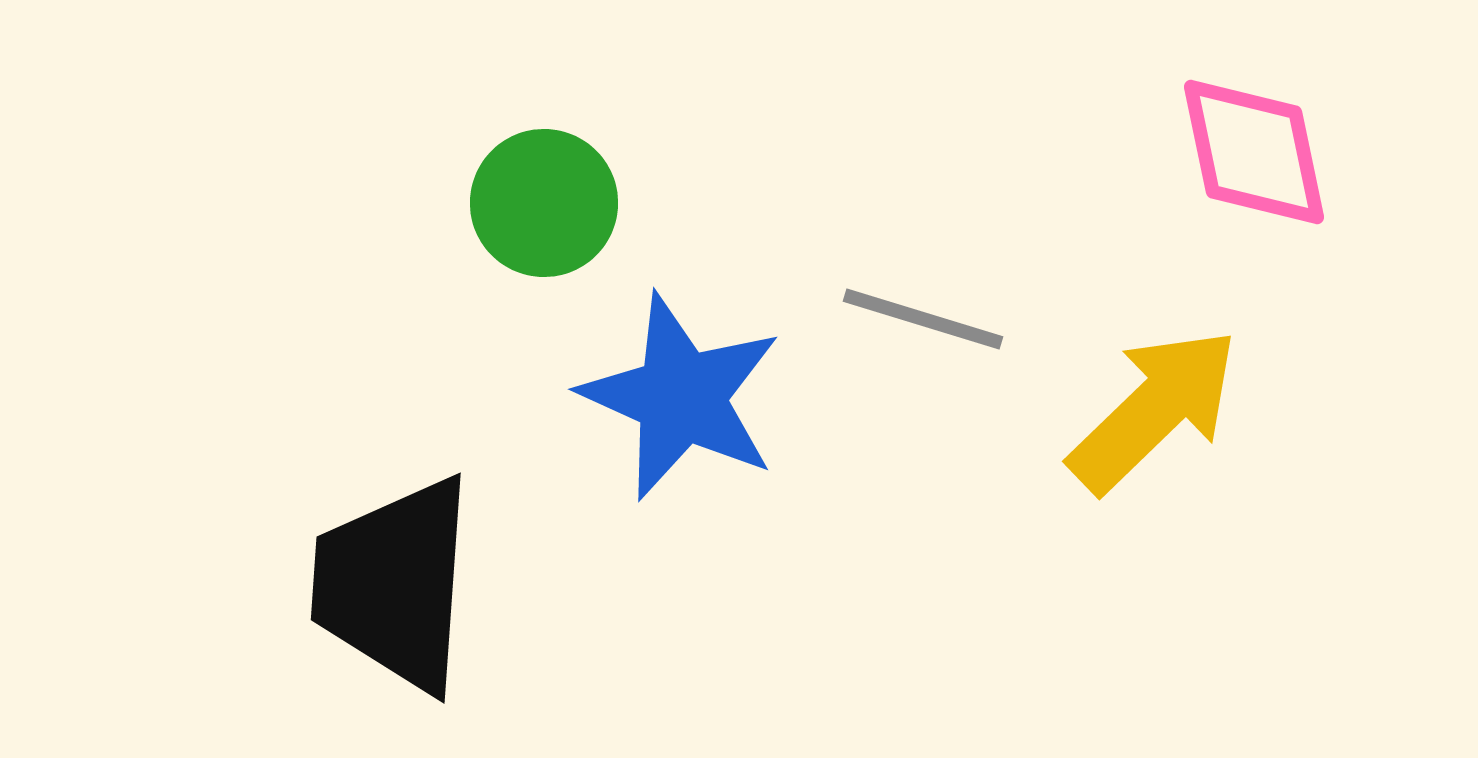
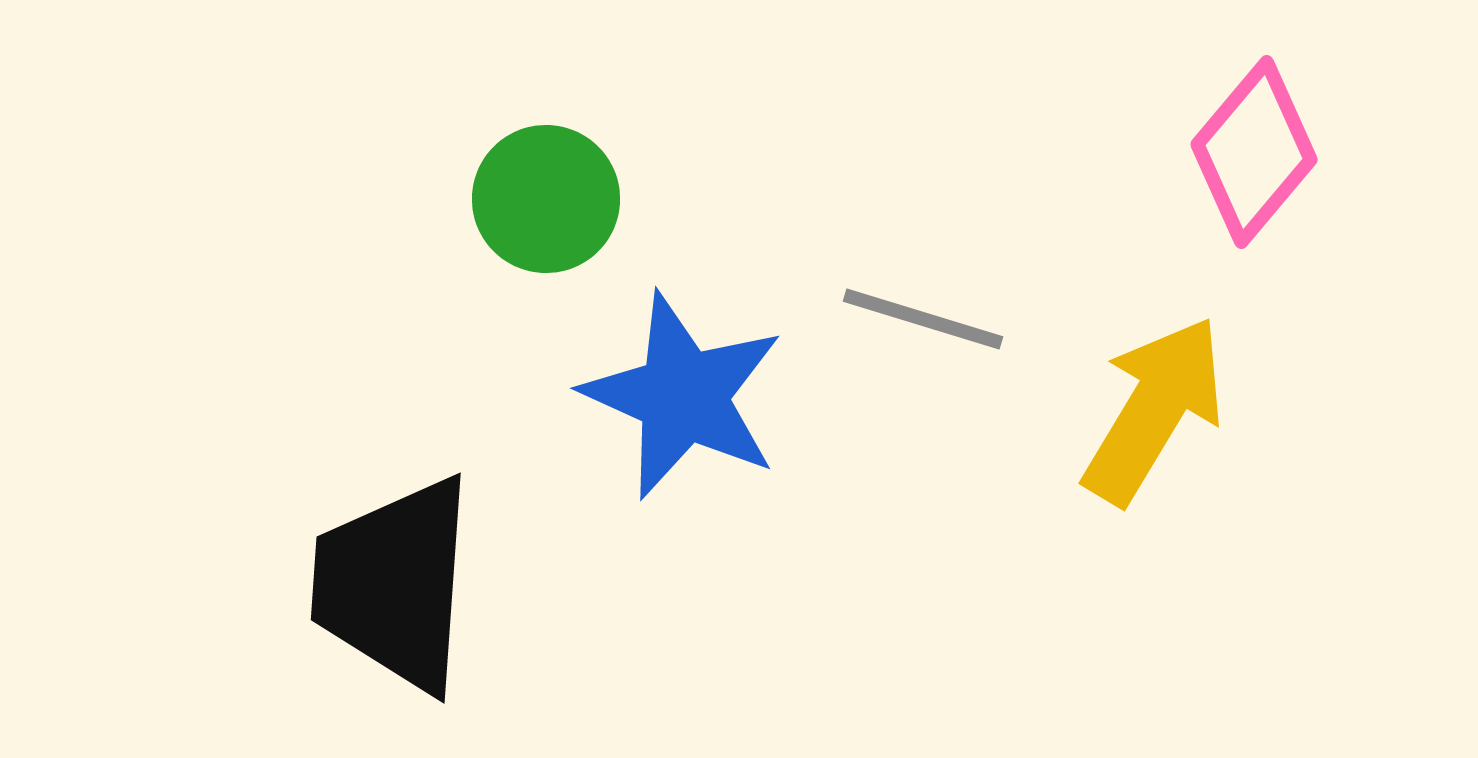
pink diamond: rotated 52 degrees clockwise
green circle: moved 2 px right, 4 px up
blue star: moved 2 px right, 1 px up
yellow arrow: rotated 15 degrees counterclockwise
